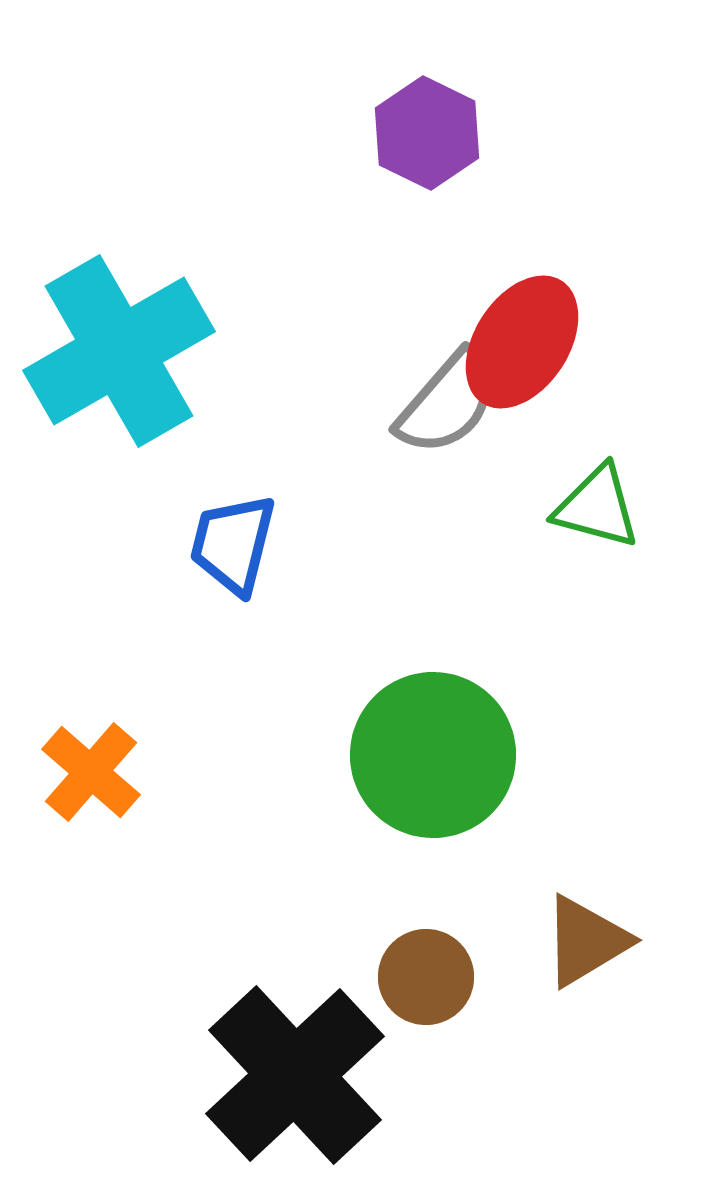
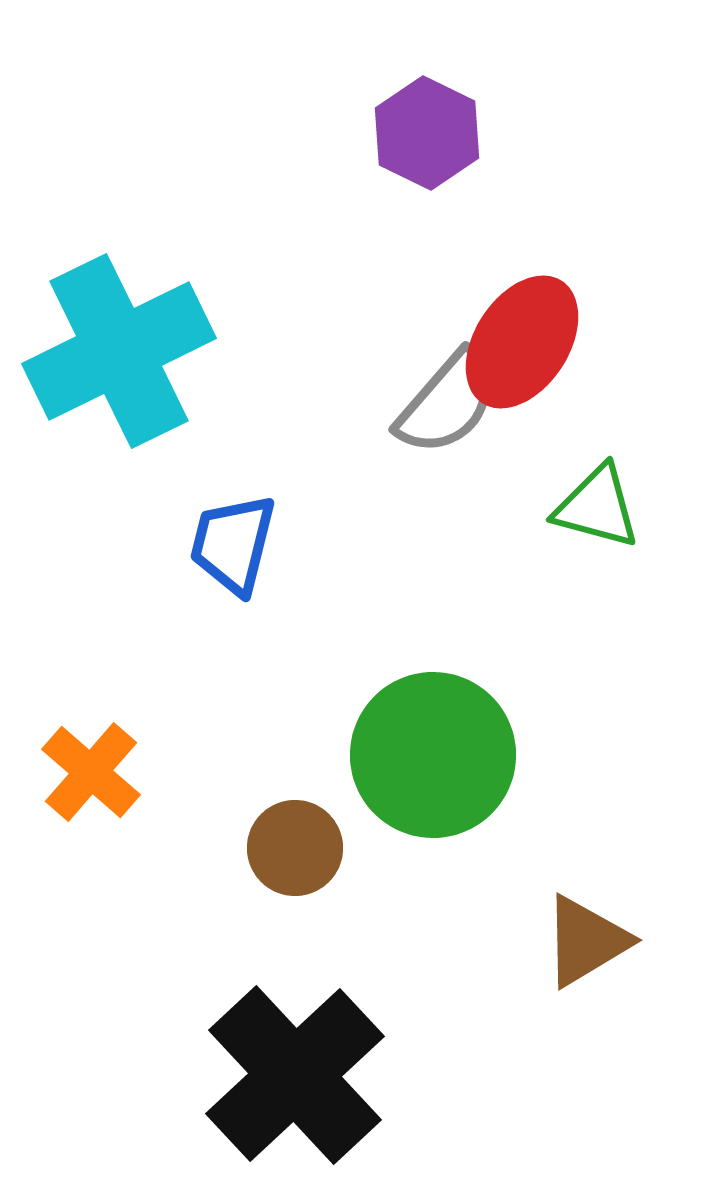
cyan cross: rotated 4 degrees clockwise
brown circle: moved 131 px left, 129 px up
